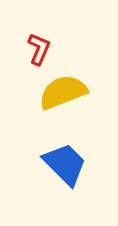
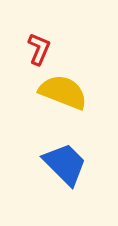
yellow semicircle: rotated 42 degrees clockwise
